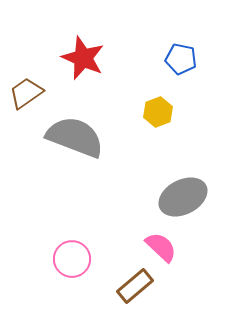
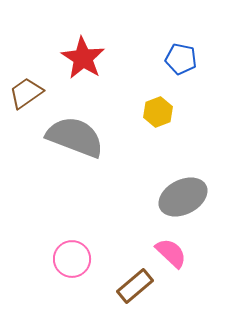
red star: rotated 9 degrees clockwise
pink semicircle: moved 10 px right, 6 px down
